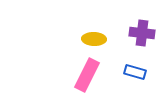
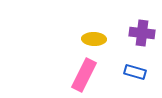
pink rectangle: moved 3 px left
